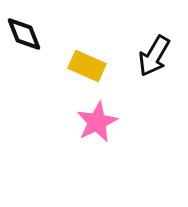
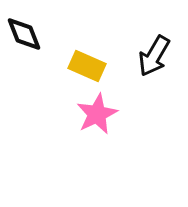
pink star: moved 8 px up
